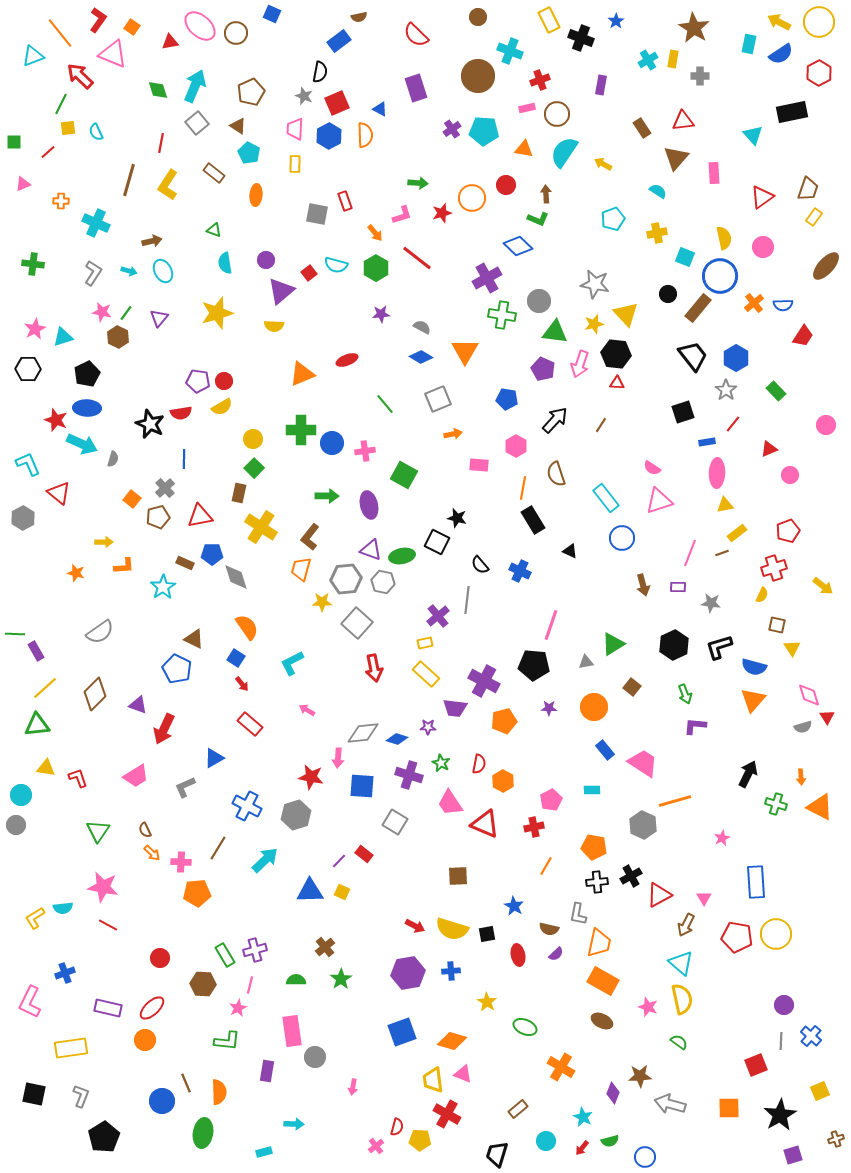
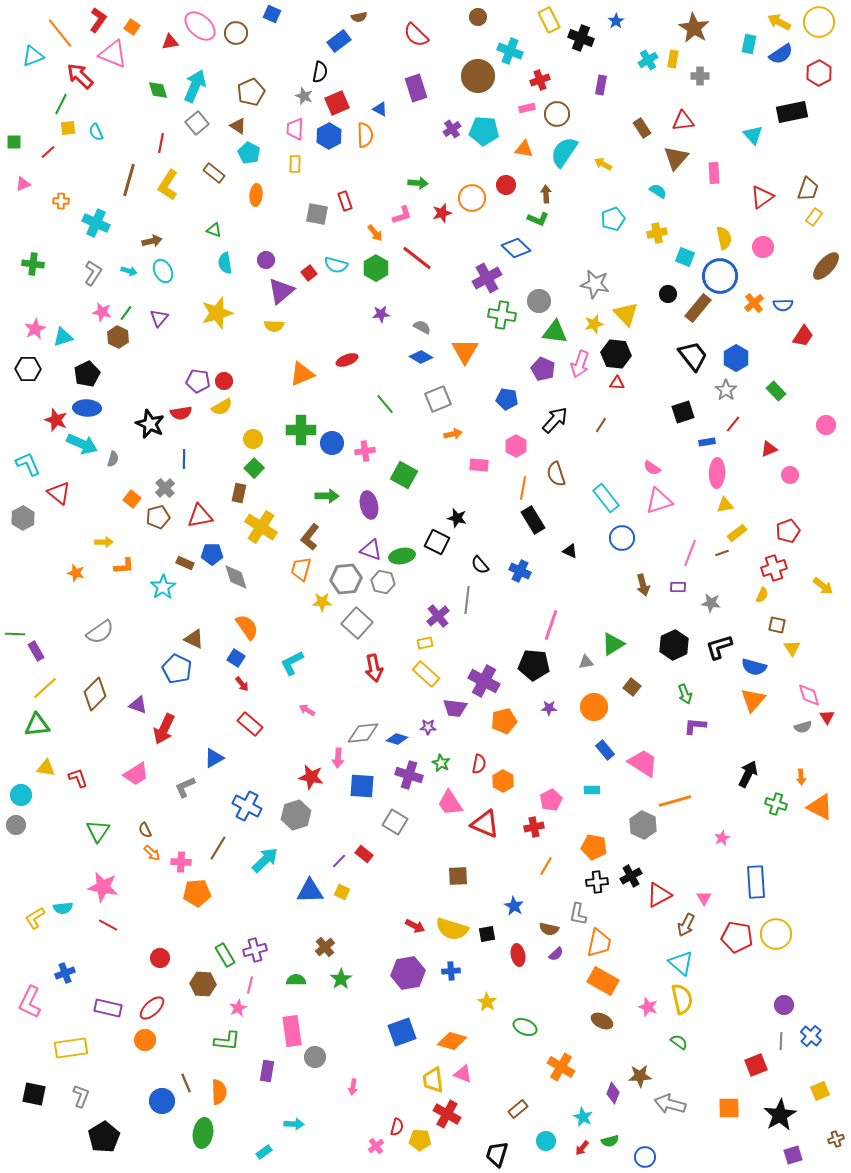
blue diamond at (518, 246): moved 2 px left, 2 px down
pink trapezoid at (136, 776): moved 2 px up
cyan rectangle at (264, 1152): rotated 21 degrees counterclockwise
